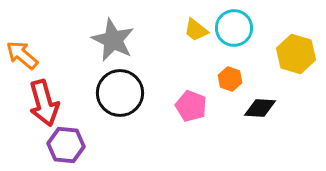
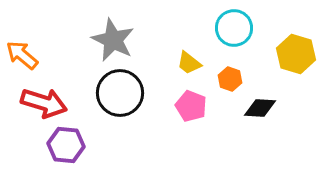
yellow trapezoid: moved 7 px left, 33 px down
red arrow: rotated 57 degrees counterclockwise
